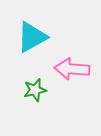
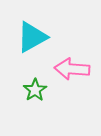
green star: rotated 20 degrees counterclockwise
